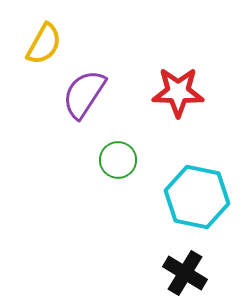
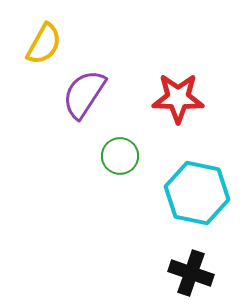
red star: moved 6 px down
green circle: moved 2 px right, 4 px up
cyan hexagon: moved 4 px up
black cross: moved 6 px right; rotated 12 degrees counterclockwise
